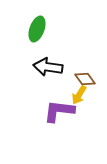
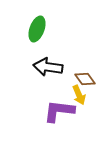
yellow arrow: rotated 54 degrees counterclockwise
